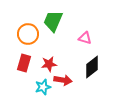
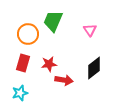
pink triangle: moved 5 px right, 8 px up; rotated 40 degrees clockwise
red rectangle: moved 1 px left
black diamond: moved 2 px right, 1 px down
red arrow: moved 1 px right
cyan star: moved 23 px left, 6 px down
